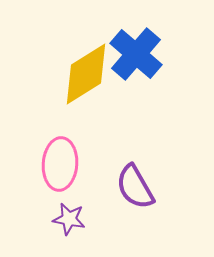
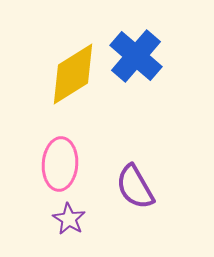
blue cross: moved 2 px down
yellow diamond: moved 13 px left
purple star: rotated 20 degrees clockwise
